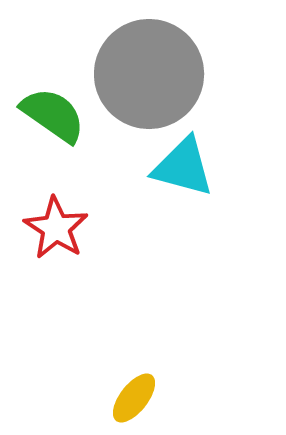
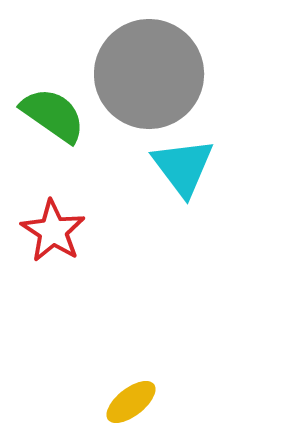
cyan triangle: rotated 38 degrees clockwise
red star: moved 3 px left, 3 px down
yellow ellipse: moved 3 px left, 4 px down; rotated 14 degrees clockwise
